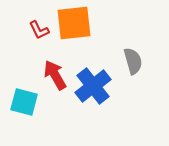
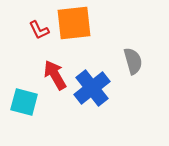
blue cross: moved 1 px left, 2 px down
